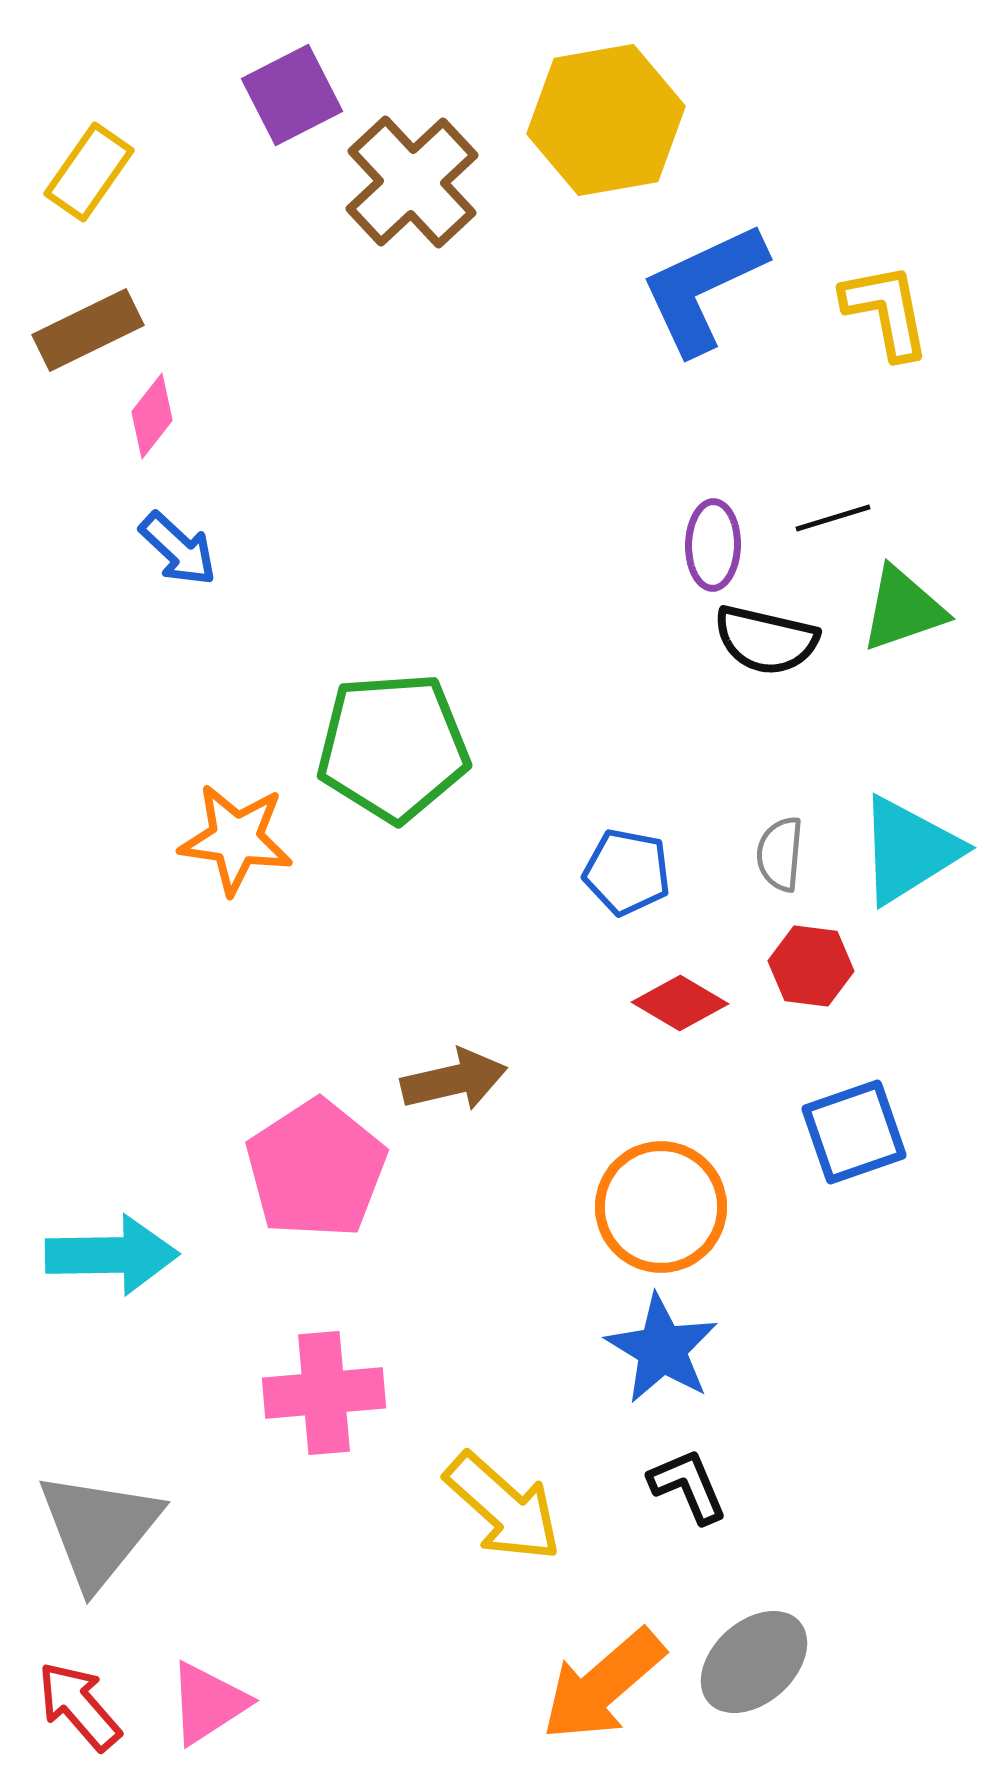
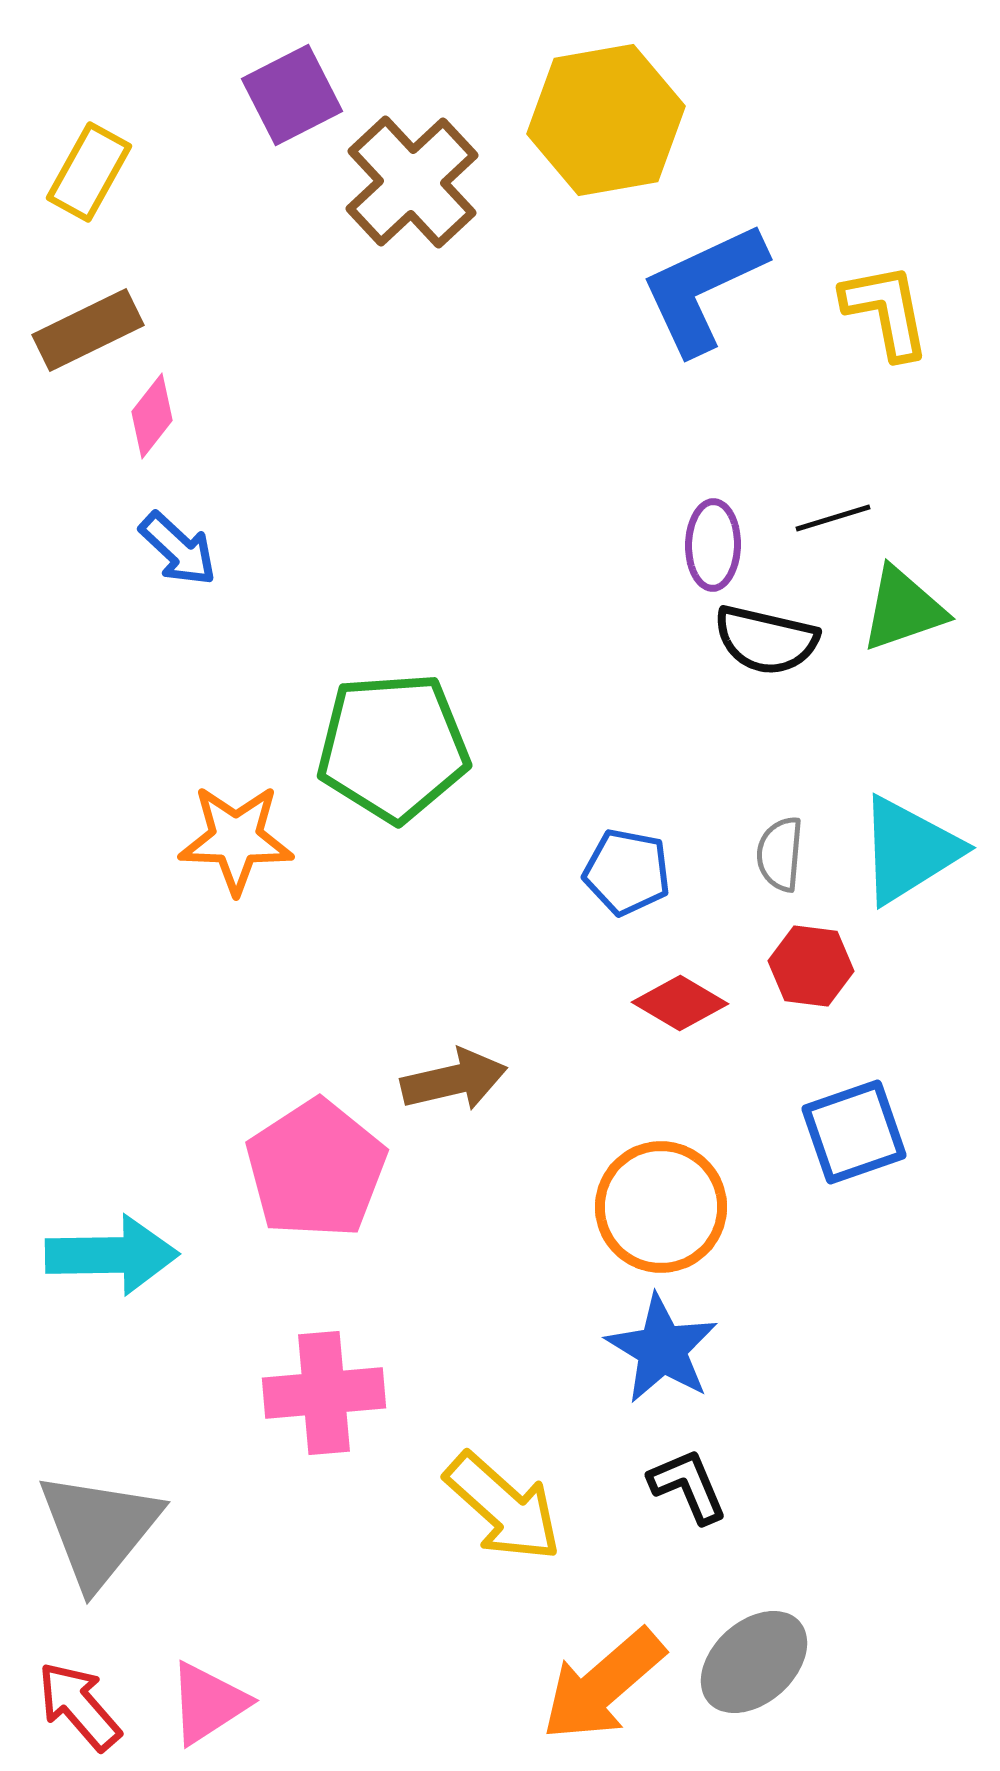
yellow rectangle: rotated 6 degrees counterclockwise
orange star: rotated 6 degrees counterclockwise
